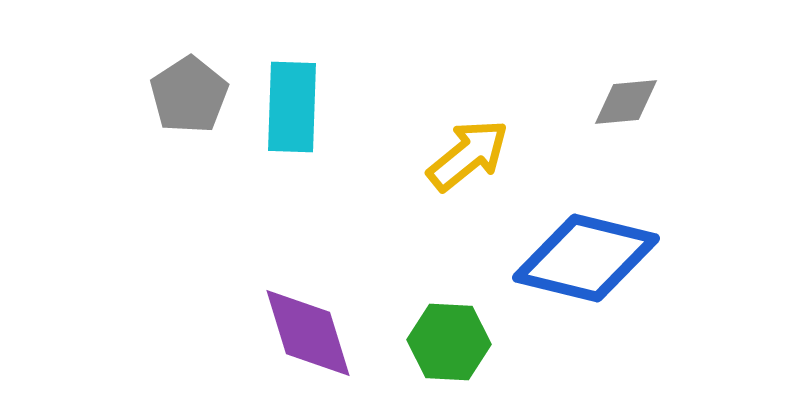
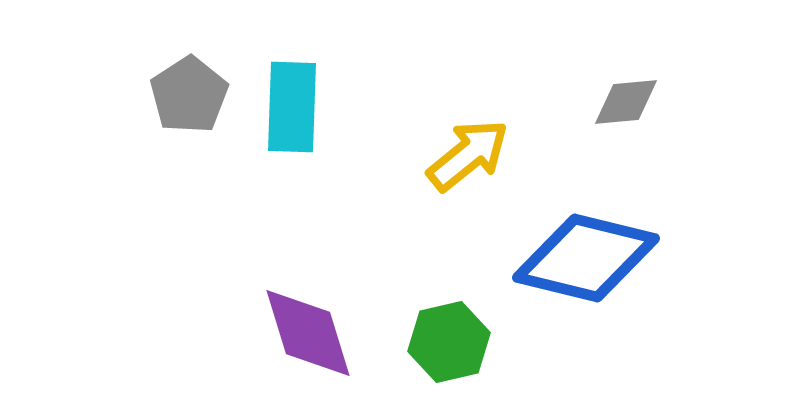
green hexagon: rotated 16 degrees counterclockwise
